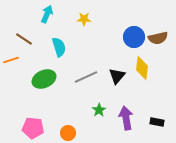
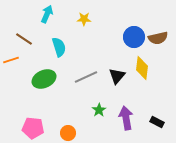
black rectangle: rotated 16 degrees clockwise
